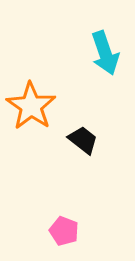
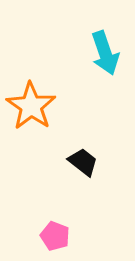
black trapezoid: moved 22 px down
pink pentagon: moved 9 px left, 5 px down
